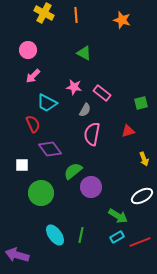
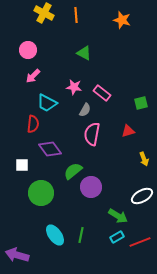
red semicircle: rotated 30 degrees clockwise
